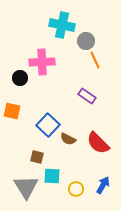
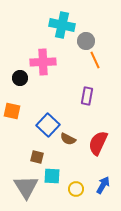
pink cross: moved 1 px right
purple rectangle: rotated 66 degrees clockwise
red semicircle: rotated 70 degrees clockwise
